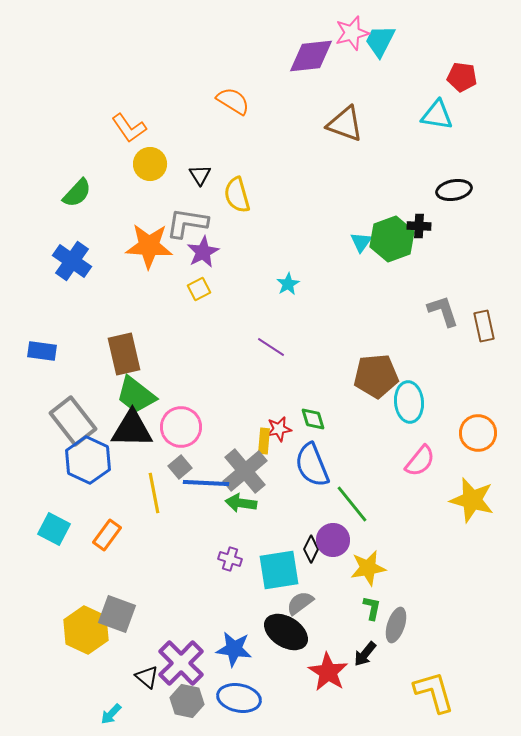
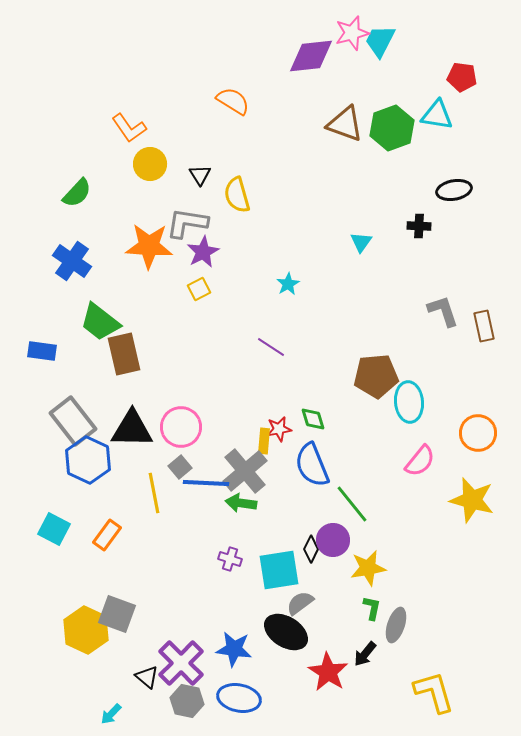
green hexagon at (392, 239): moved 111 px up
green trapezoid at (136, 395): moved 36 px left, 73 px up
